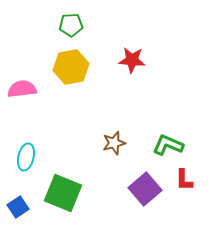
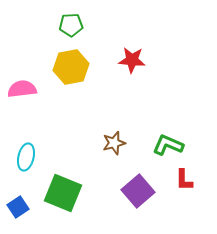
purple square: moved 7 px left, 2 px down
